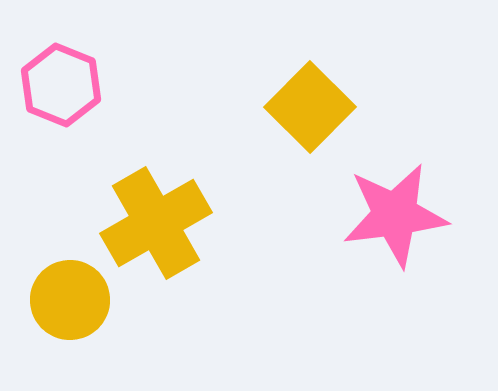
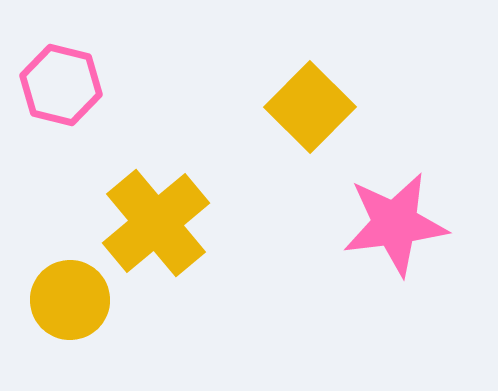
pink hexagon: rotated 8 degrees counterclockwise
pink star: moved 9 px down
yellow cross: rotated 10 degrees counterclockwise
